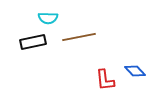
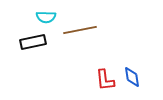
cyan semicircle: moved 2 px left, 1 px up
brown line: moved 1 px right, 7 px up
blue diamond: moved 3 px left, 6 px down; rotated 35 degrees clockwise
